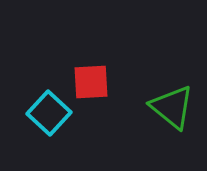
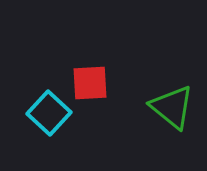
red square: moved 1 px left, 1 px down
